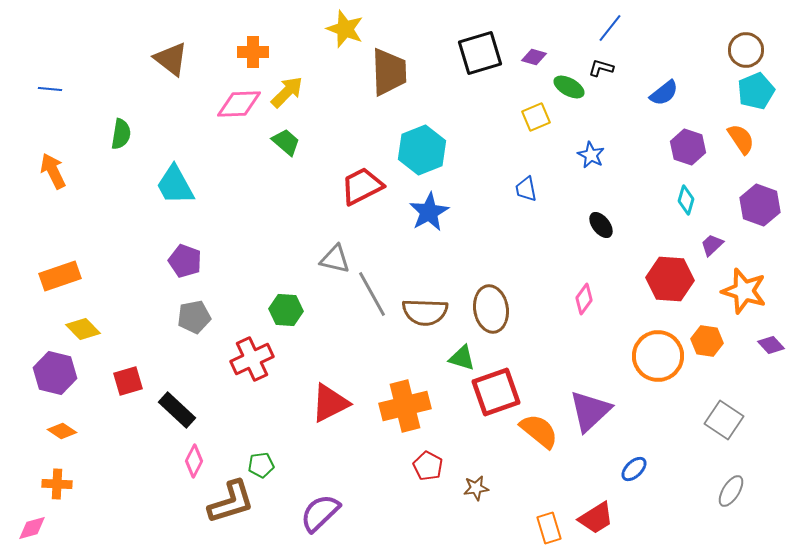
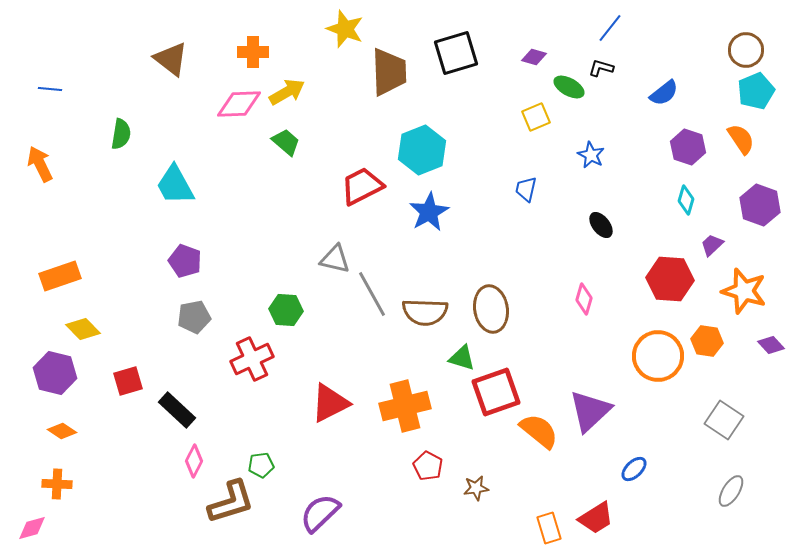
black square at (480, 53): moved 24 px left
yellow arrow at (287, 92): rotated 15 degrees clockwise
orange arrow at (53, 171): moved 13 px left, 7 px up
blue trapezoid at (526, 189): rotated 24 degrees clockwise
pink diamond at (584, 299): rotated 20 degrees counterclockwise
